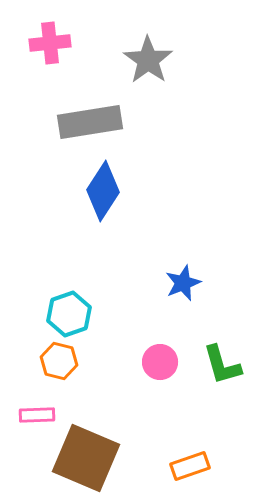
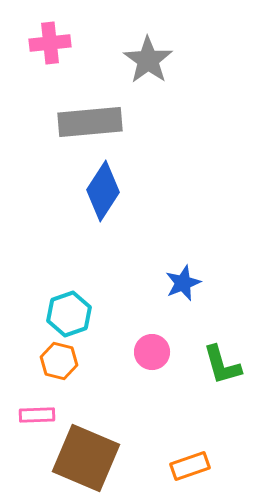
gray rectangle: rotated 4 degrees clockwise
pink circle: moved 8 px left, 10 px up
